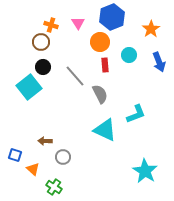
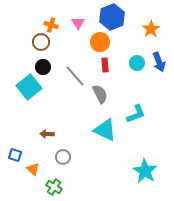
cyan circle: moved 8 px right, 8 px down
brown arrow: moved 2 px right, 7 px up
